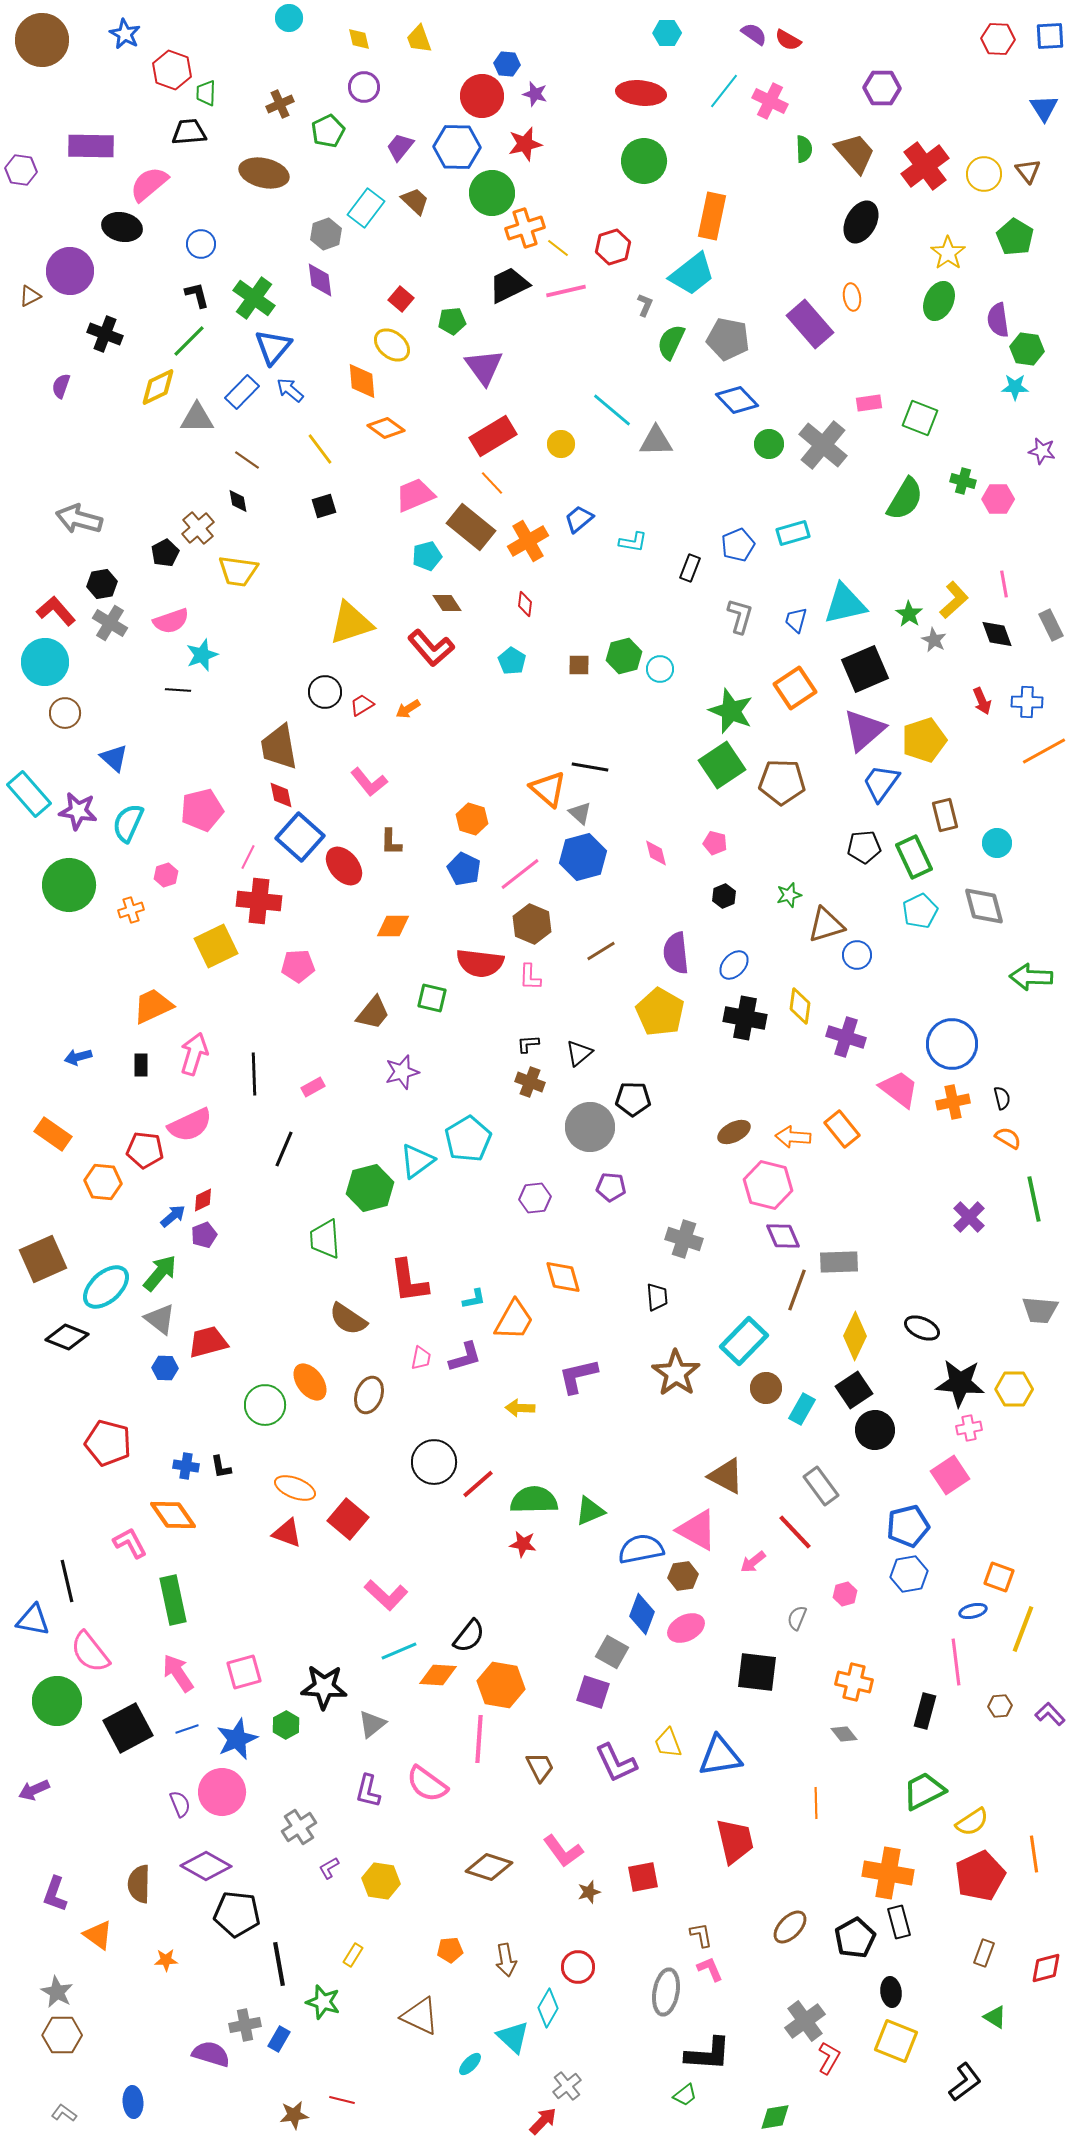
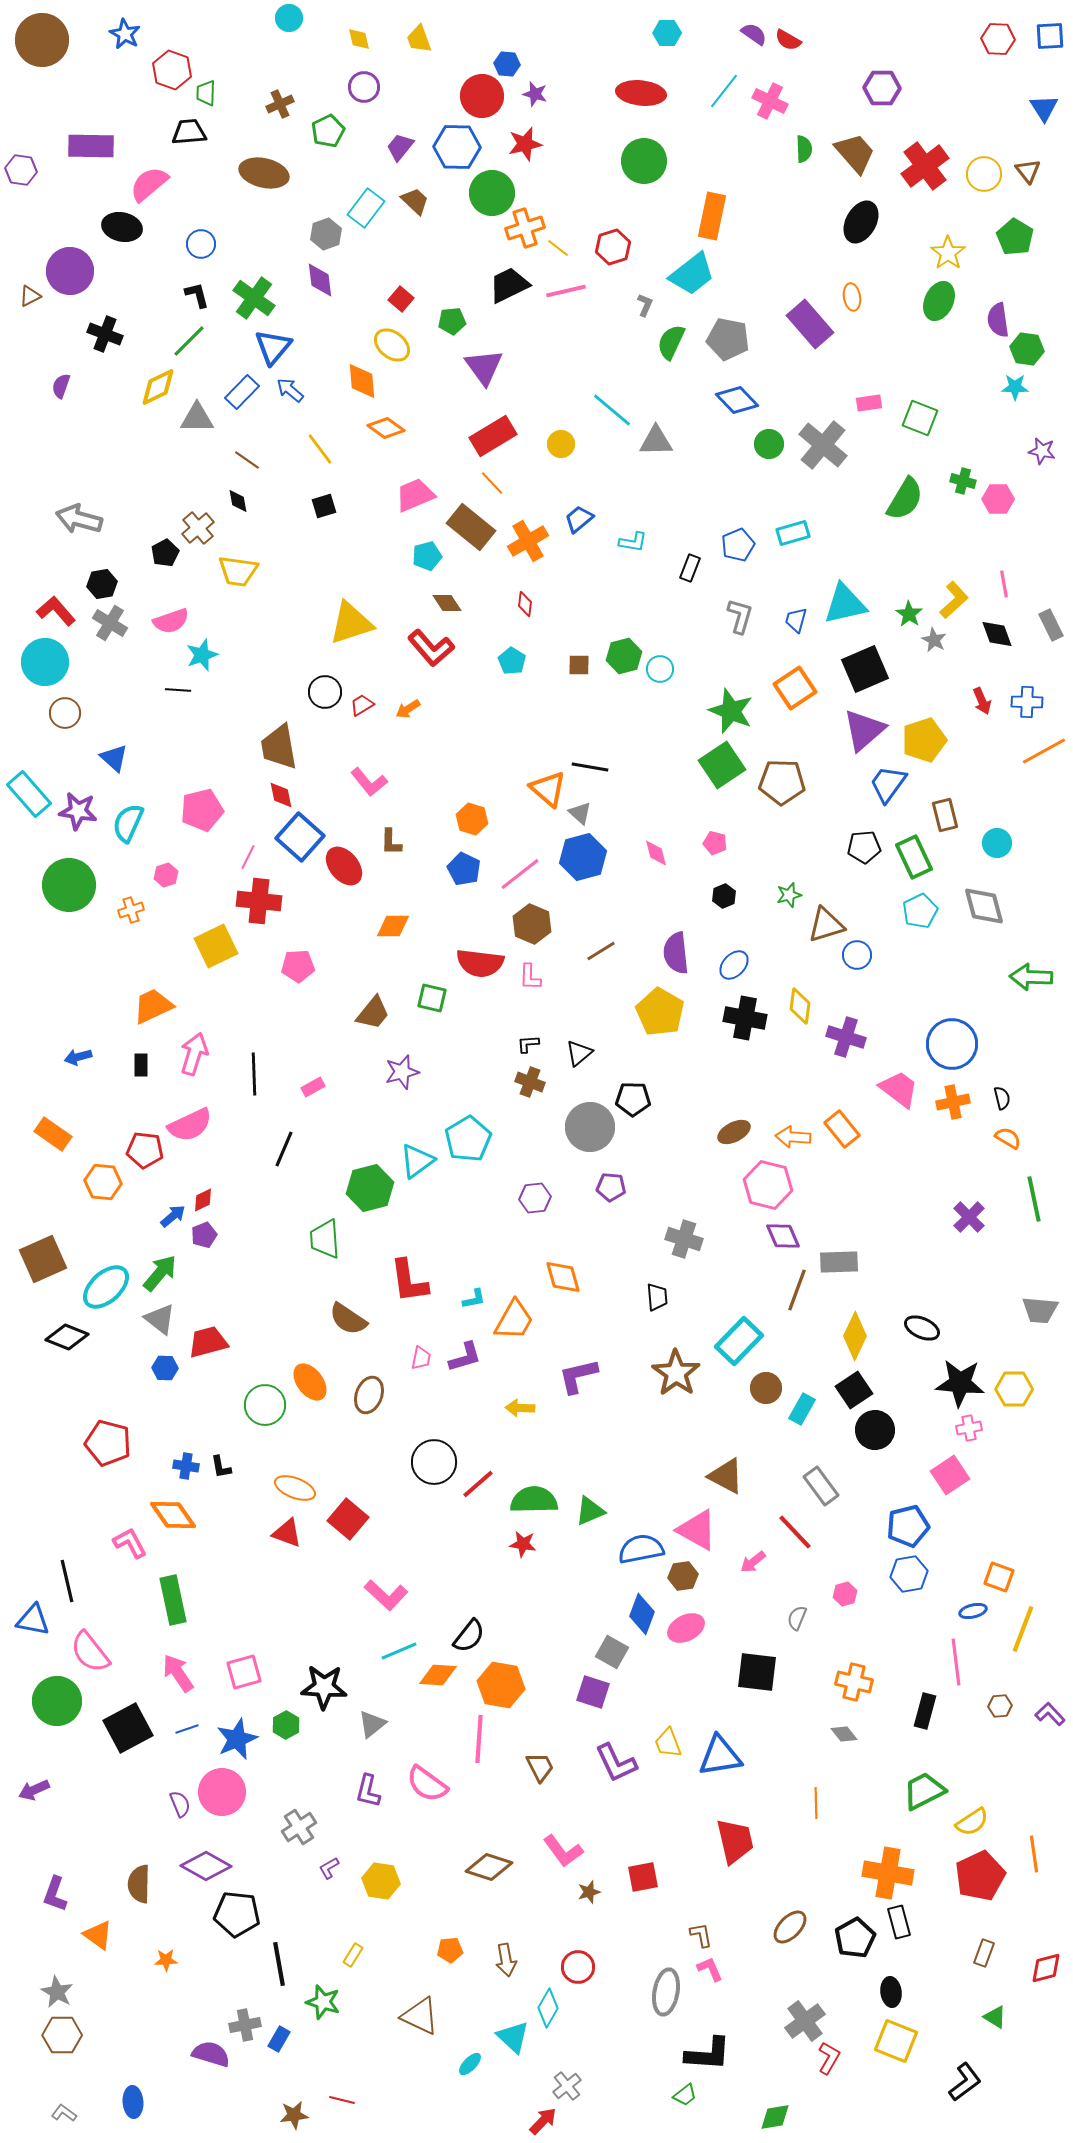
blue trapezoid at (881, 783): moved 7 px right, 1 px down
cyan rectangle at (744, 1341): moved 5 px left
